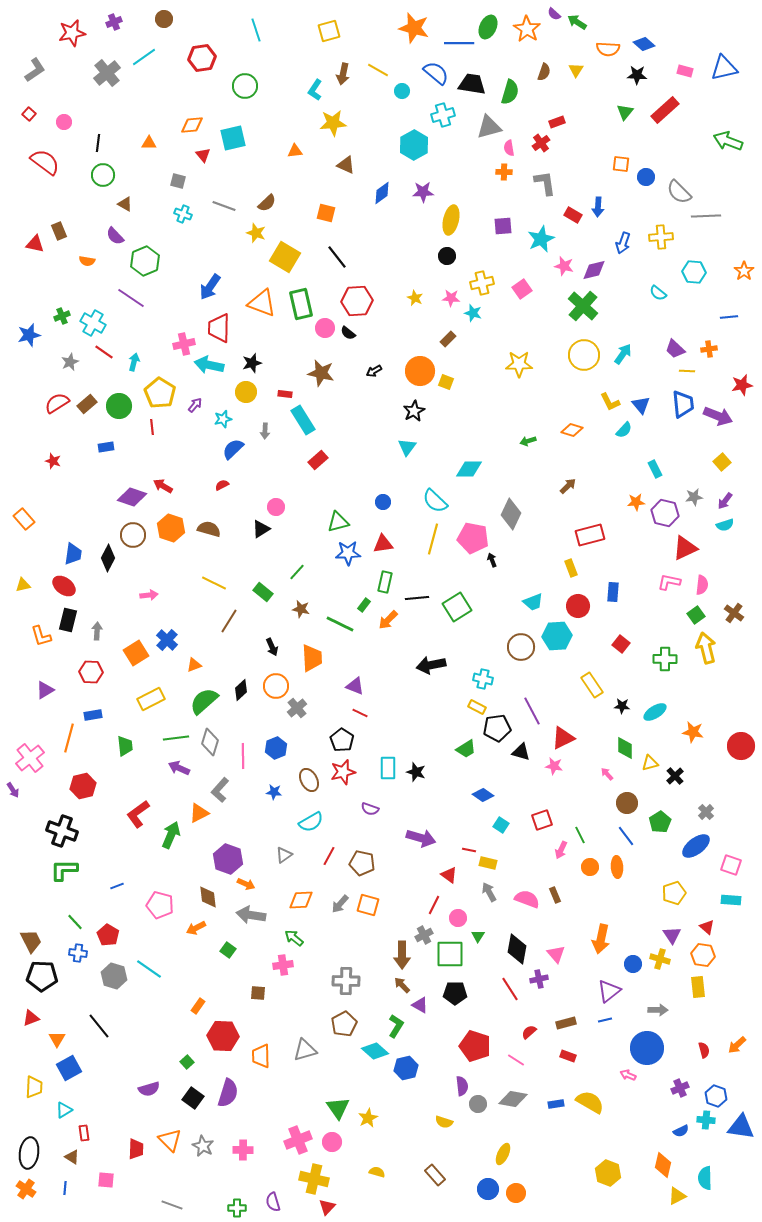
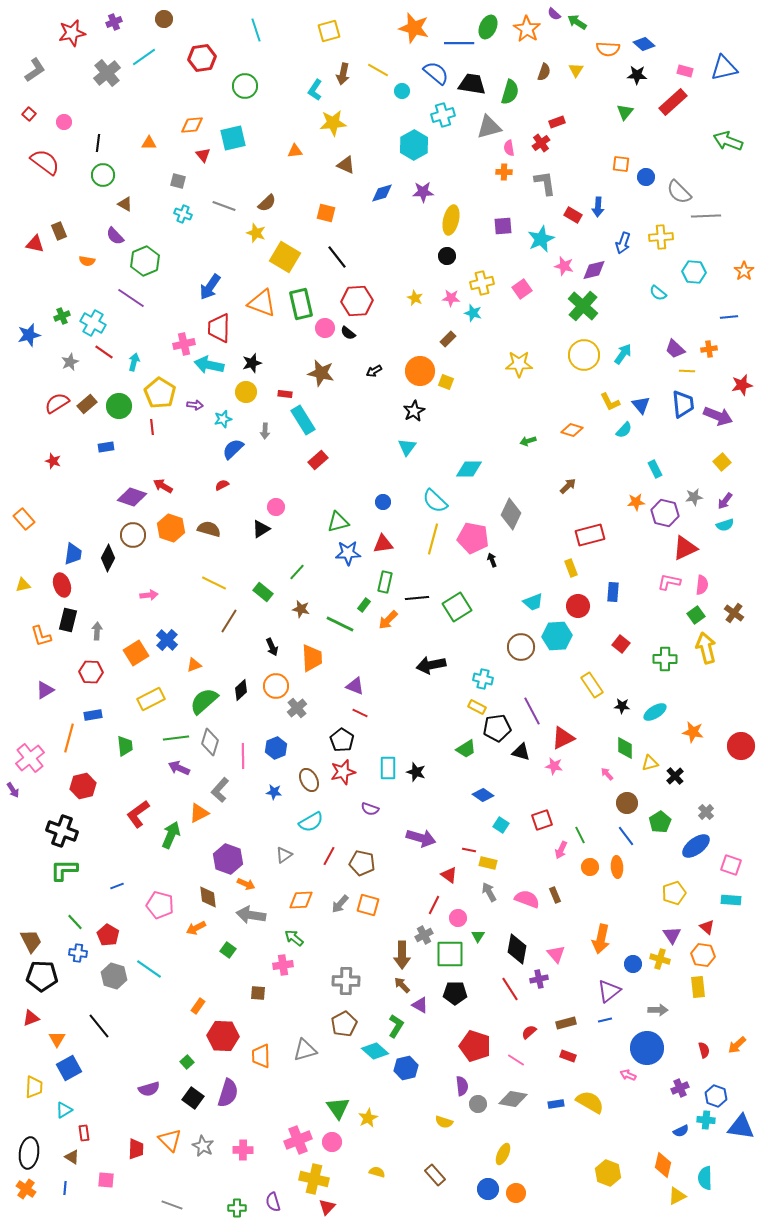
red rectangle at (665, 110): moved 8 px right, 8 px up
blue diamond at (382, 193): rotated 20 degrees clockwise
purple arrow at (195, 405): rotated 56 degrees clockwise
red ellipse at (64, 586): moved 2 px left, 1 px up; rotated 35 degrees clockwise
